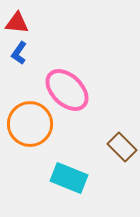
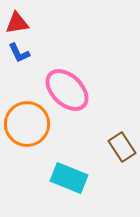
red triangle: rotated 15 degrees counterclockwise
blue L-shape: rotated 60 degrees counterclockwise
orange circle: moved 3 px left
brown rectangle: rotated 12 degrees clockwise
